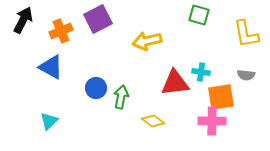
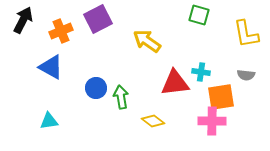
yellow arrow: rotated 48 degrees clockwise
green arrow: rotated 20 degrees counterclockwise
cyan triangle: rotated 36 degrees clockwise
